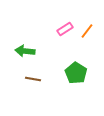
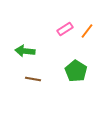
green pentagon: moved 2 px up
